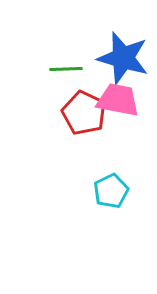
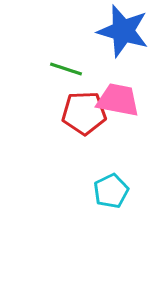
blue star: moved 27 px up
green line: rotated 20 degrees clockwise
red pentagon: rotated 27 degrees counterclockwise
